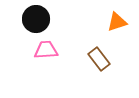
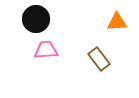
orange triangle: rotated 15 degrees clockwise
